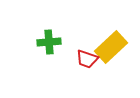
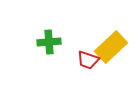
red trapezoid: moved 1 px right, 1 px down
